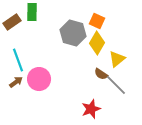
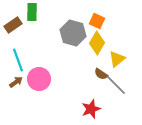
brown rectangle: moved 1 px right, 3 px down
